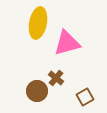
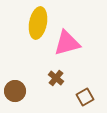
brown circle: moved 22 px left
